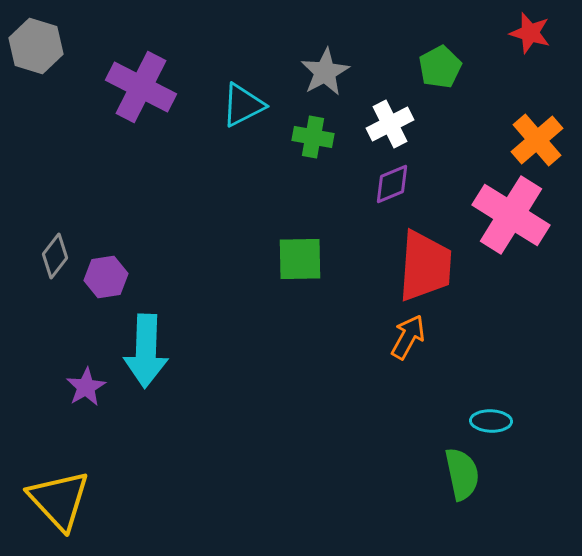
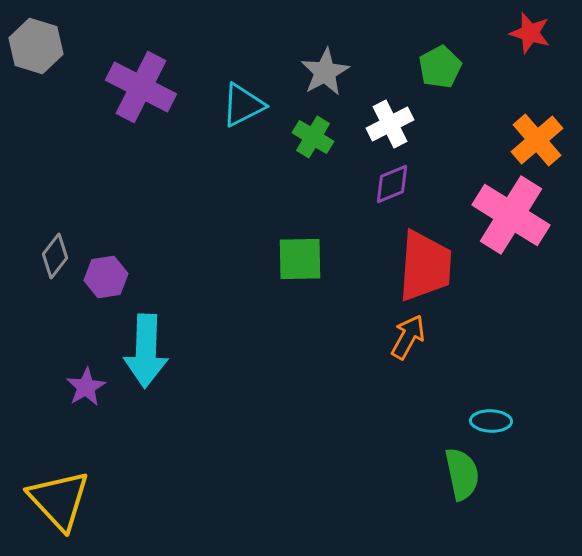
green cross: rotated 21 degrees clockwise
